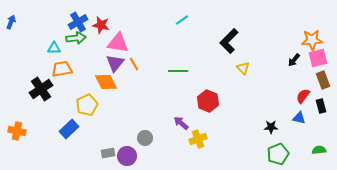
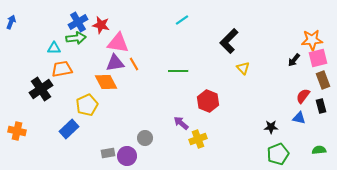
purple triangle: rotated 42 degrees clockwise
